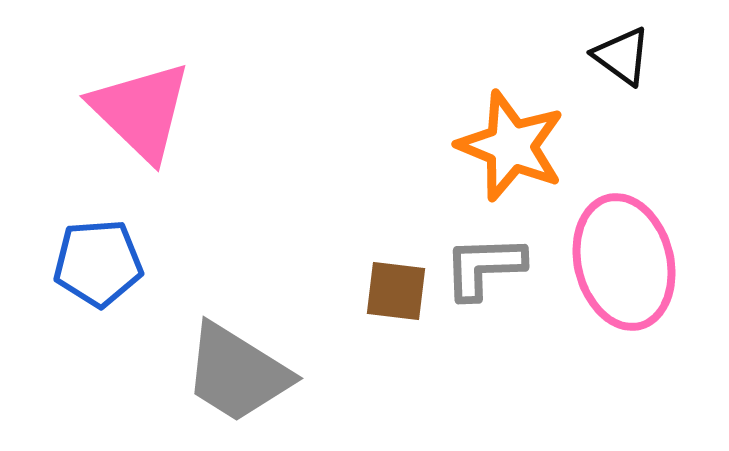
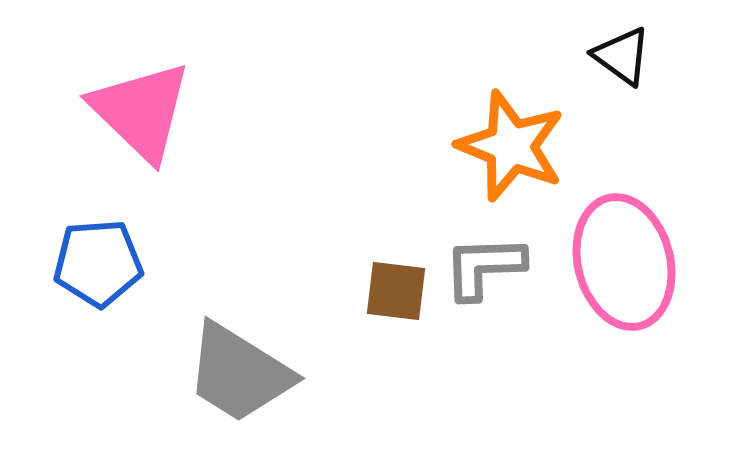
gray trapezoid: moved 2 px right
